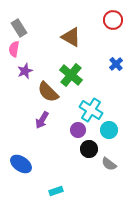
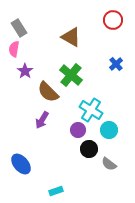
purple star: rotated 14 degrees counterclockwise
blue ellipse: rotated 15 degrees clockwise
